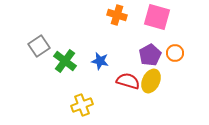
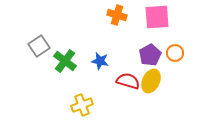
pink square: rotated 20 degrees counterclockwise
